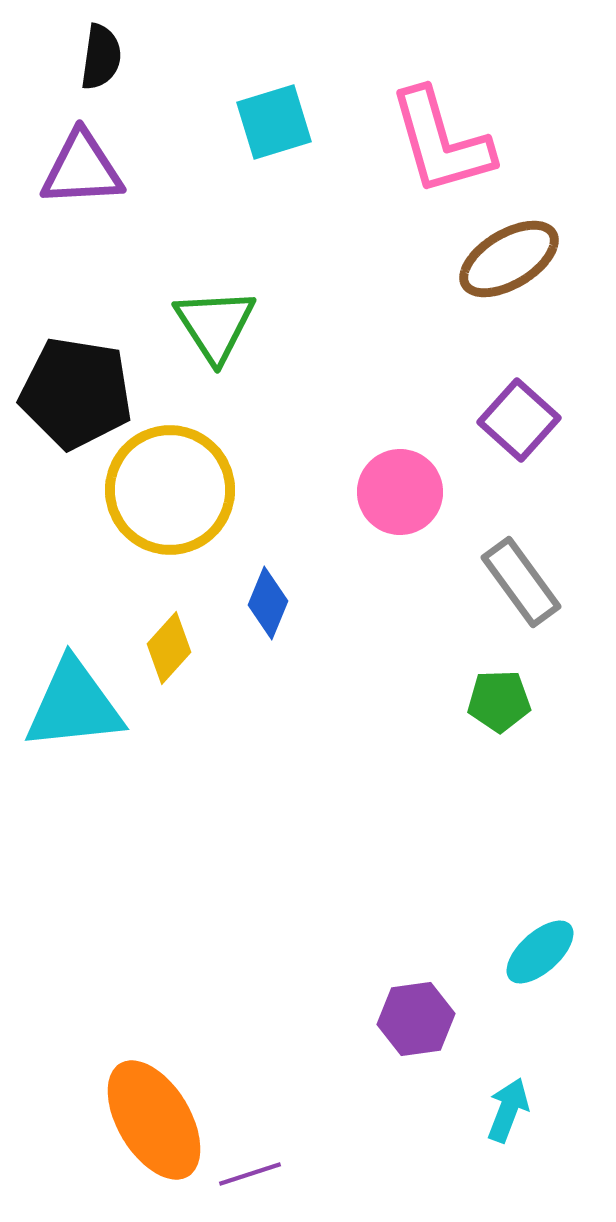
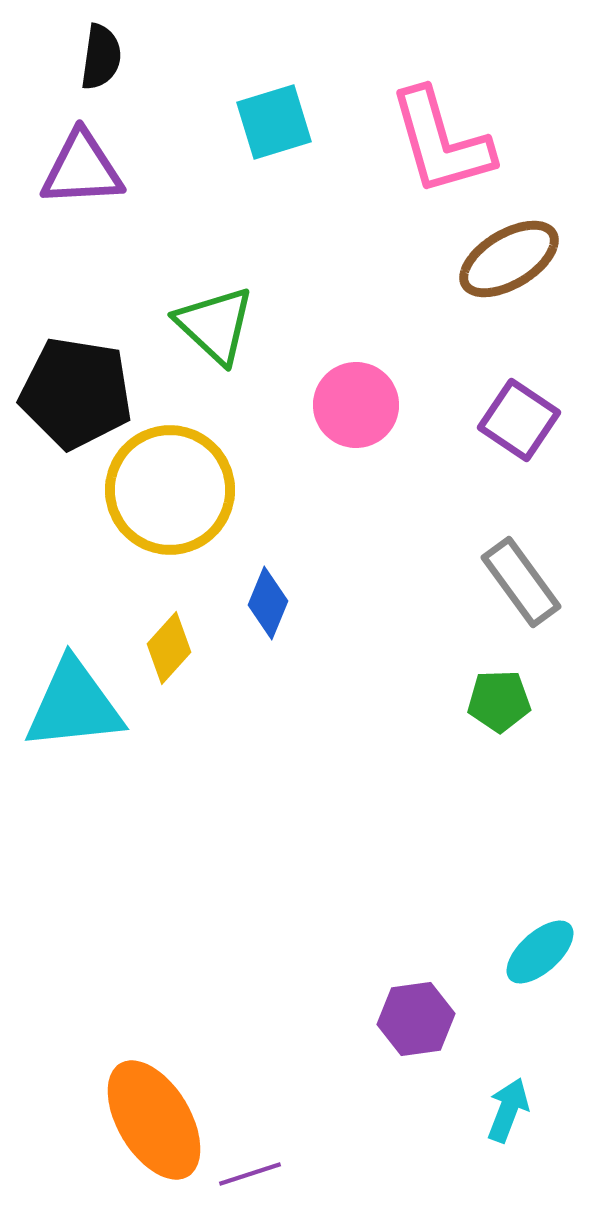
green triangle: rotated 14 degrees counterclockwise
purple square: rotated 8 degrees counterclockwise
pink circle: moved 44 px left, 87 px up
